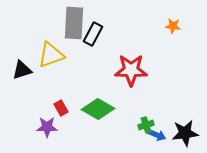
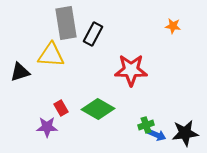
gray rectangle: moved 8 px left; rotated 12 degrees counterclockwise
yellow triangle: rotated 24 degrees clockwise
black triangle: moved 2 px left, 2 px down
